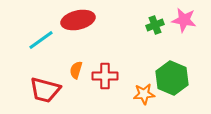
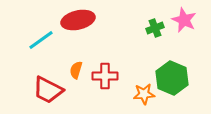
pink star: rotated 15 degrees clockwise
green cross: moved 3 px down
red trapezoid: moved 3 px right; rotated 12 degrees clockwise
